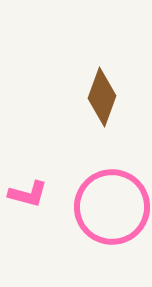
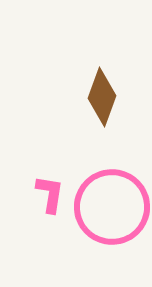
pink L-shape: moved 22 px right; rotated 96 degrees counterclockwise
